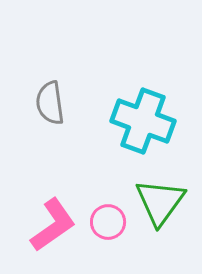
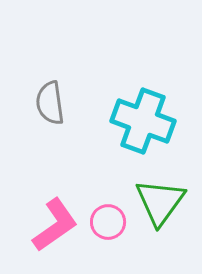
pink L-shape: moved 2 px right
